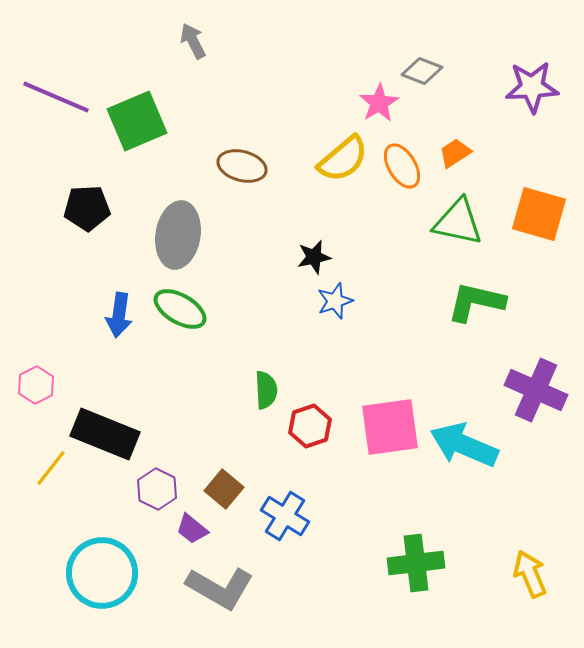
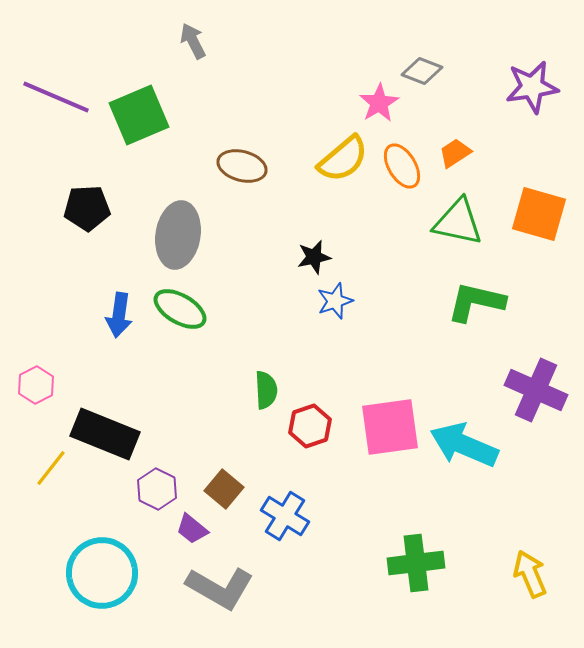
purple star: rotated 6 degrees counterclockwise
green square: moved 2 px right, 6 px up
